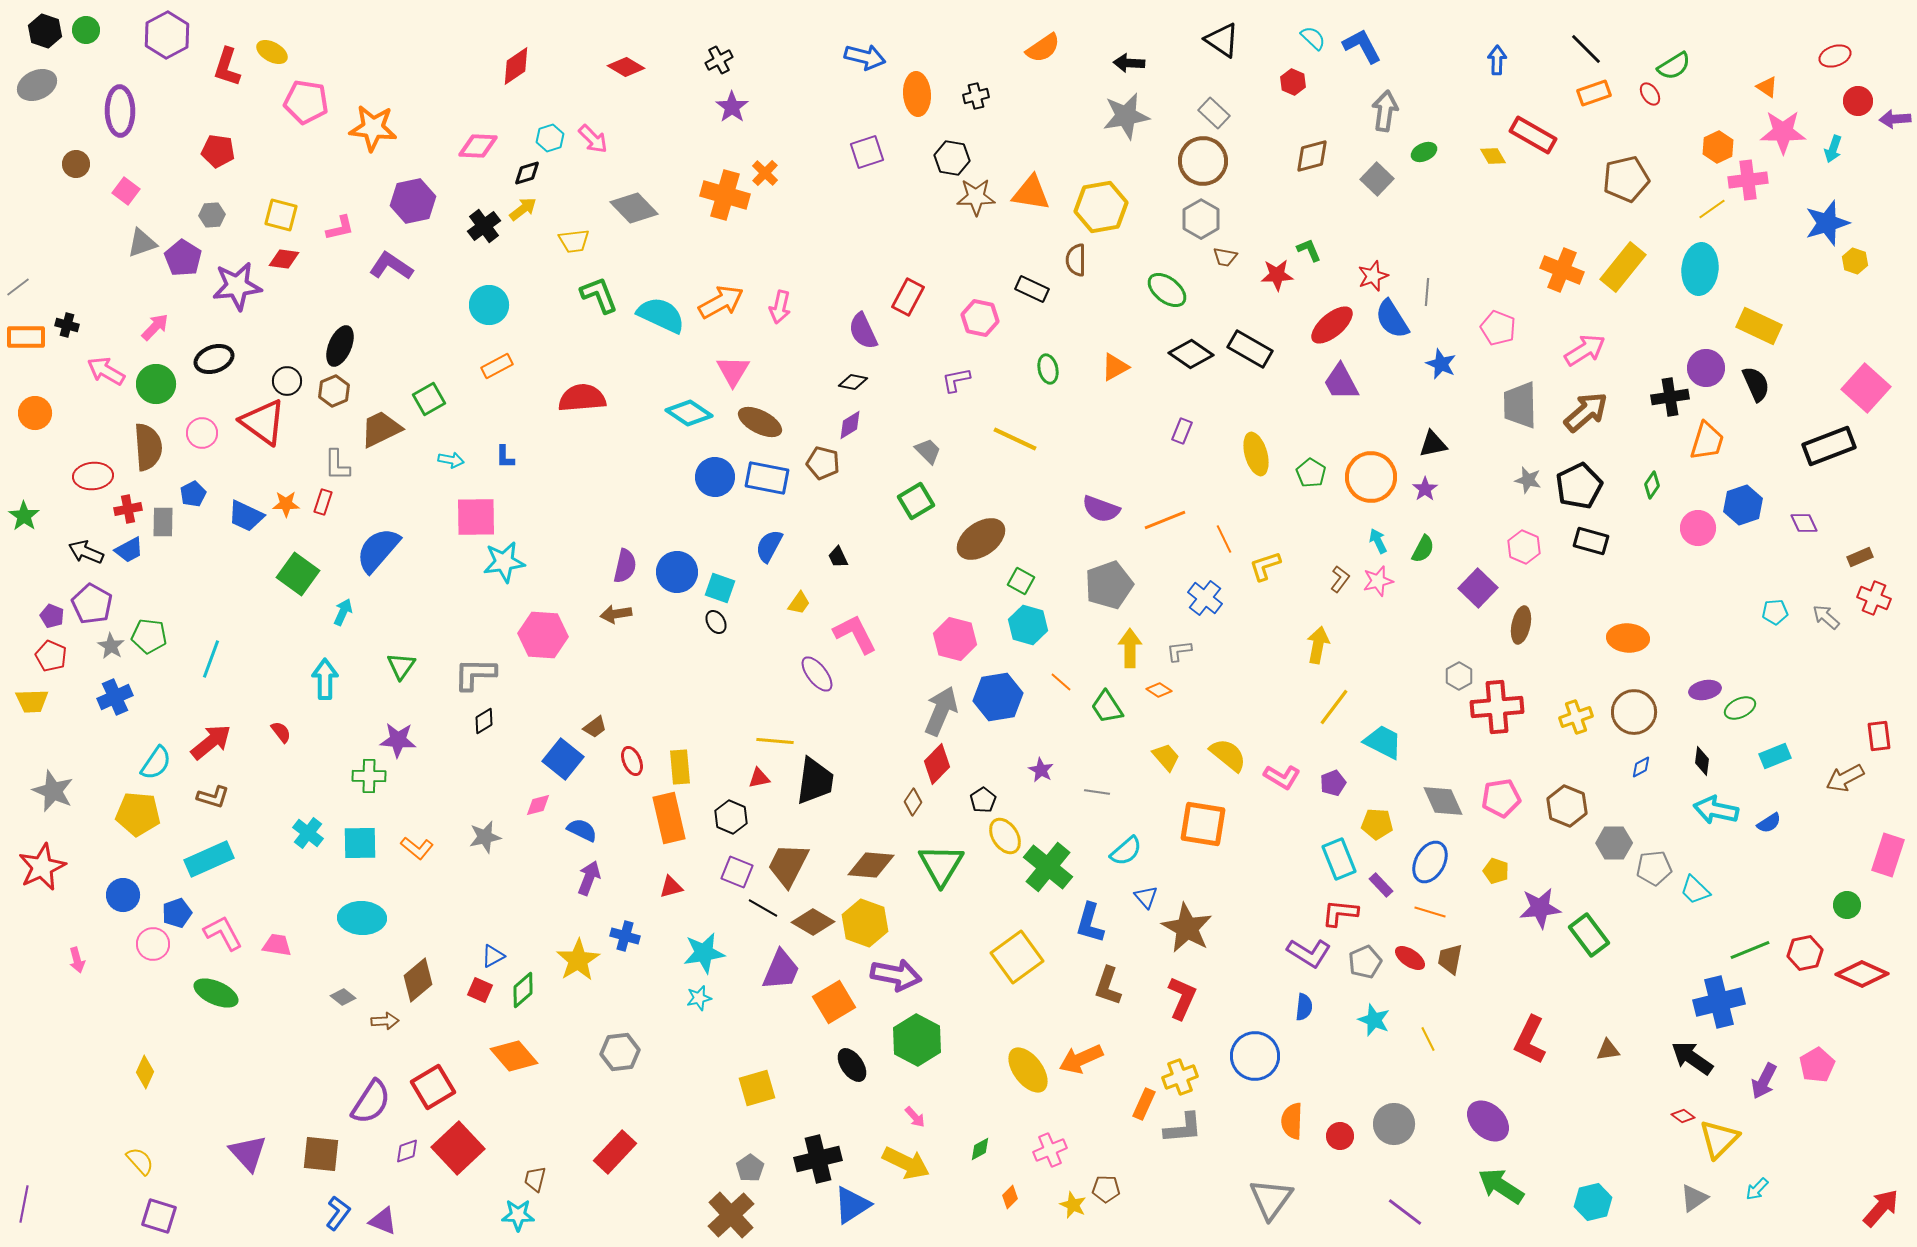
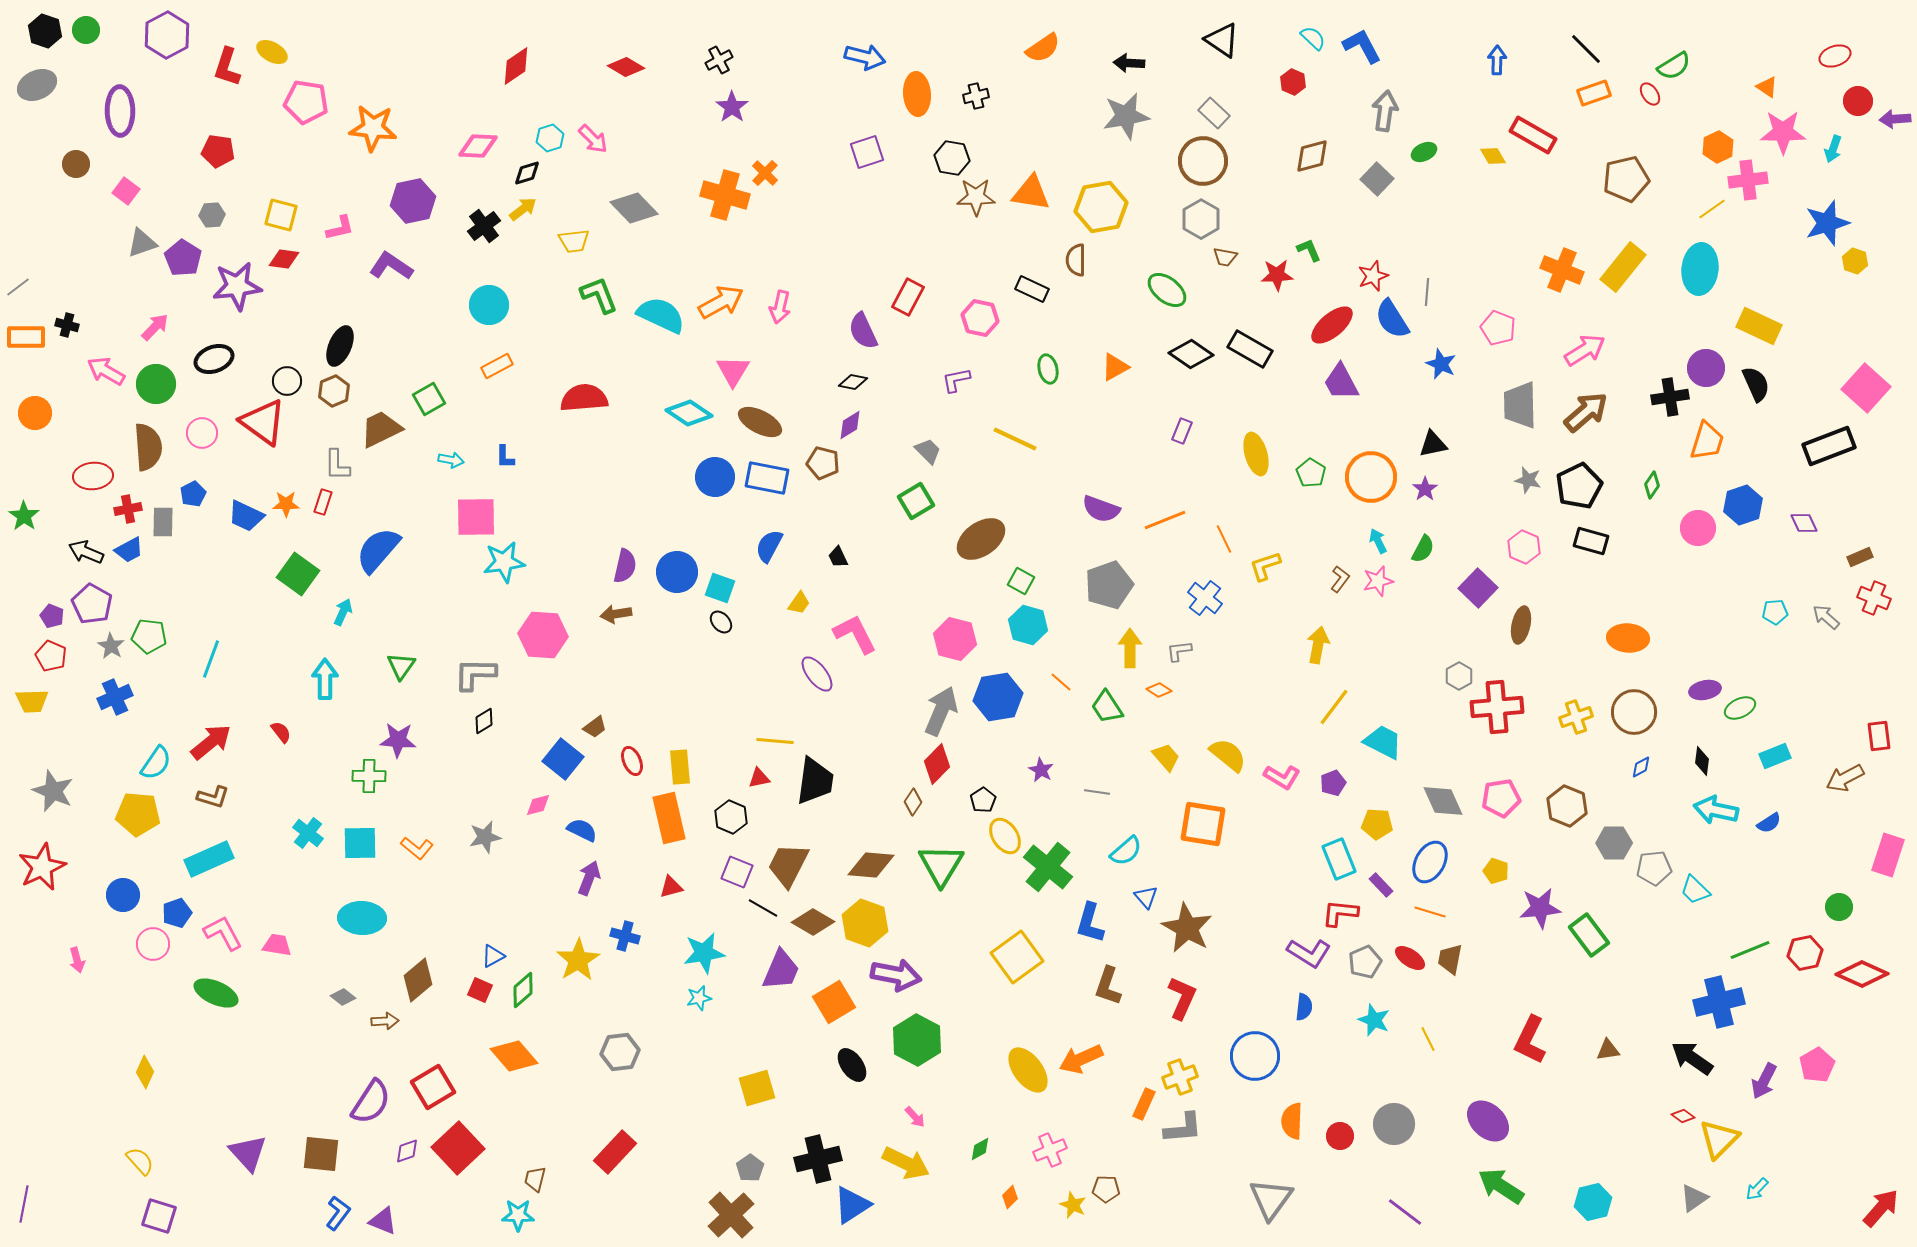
red semicircle at (582, 398): moved 2 px right
black ellipse at (716, 622): moved 5 px right; rotated 10 degrees counterclockwise
green circle at (1847, 905): moved 8 px left, 2 px down
